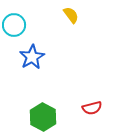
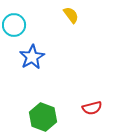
green hexagon: rotated 8 degrees counterclockwise
